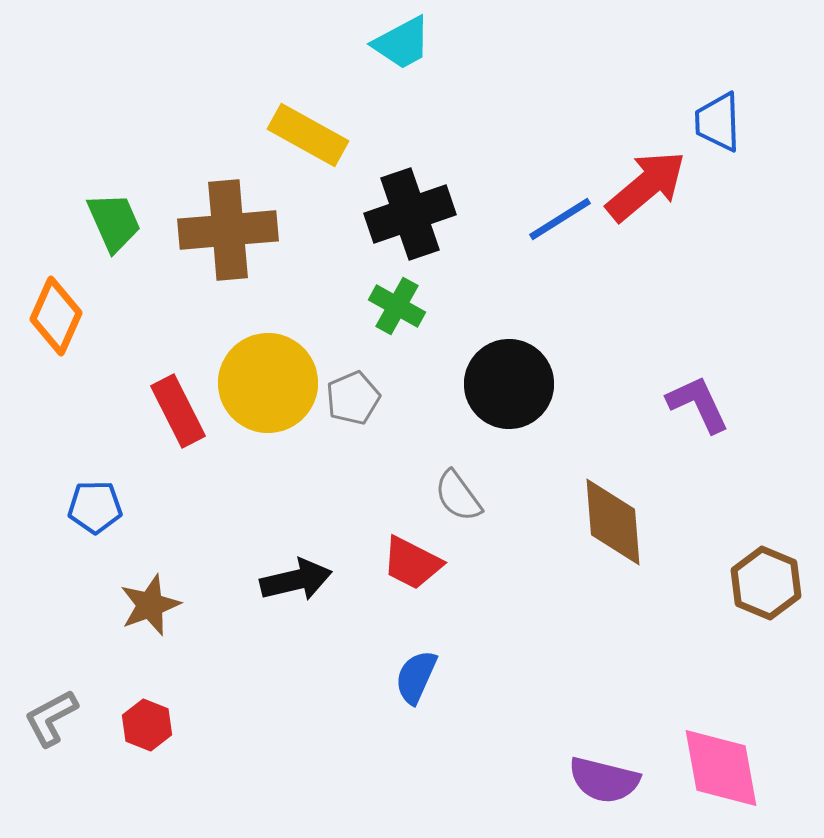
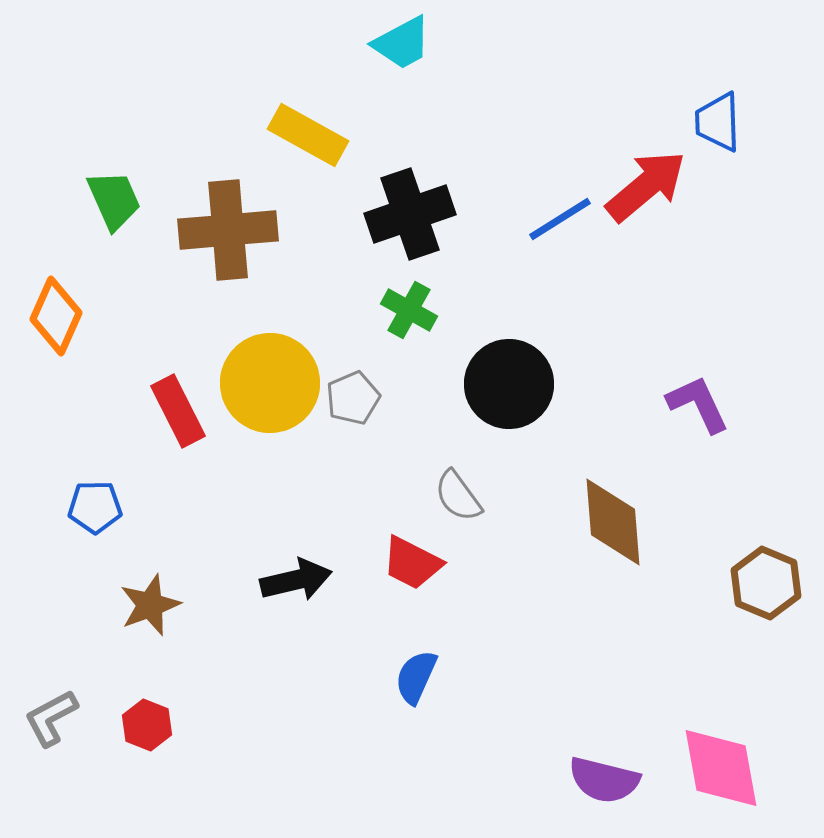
green trapezoid: moved 22 px up
green cross: moved 12 px right, 4 px down
yellow circle: moved 2 px right
